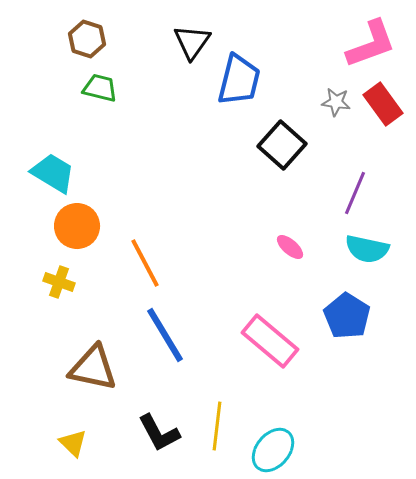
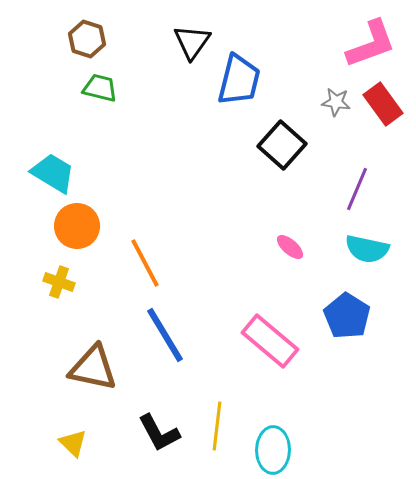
purple line: moved 2 px right, 4 px up
cyan ellipse: rotated 39 degrees counterclockwise
